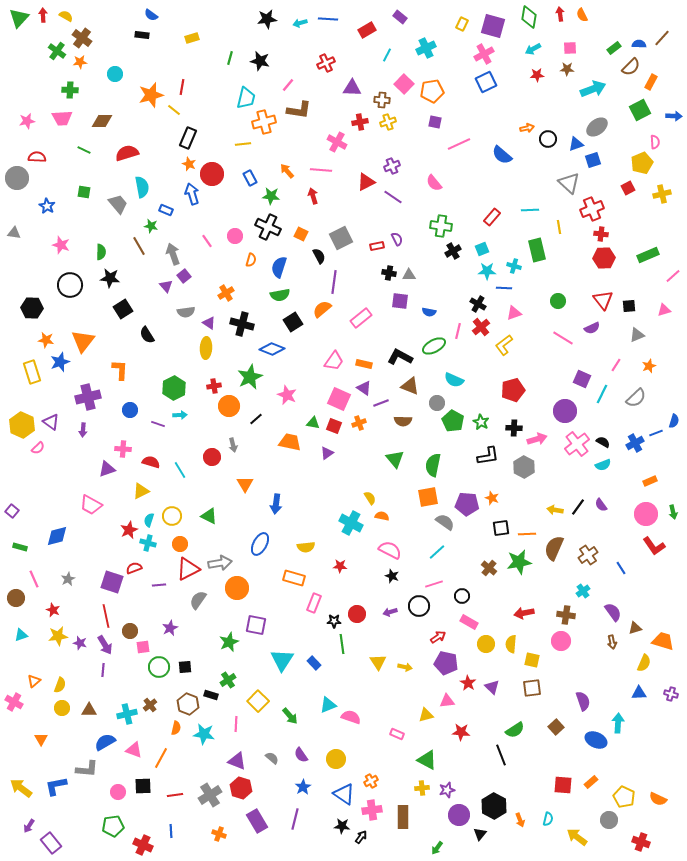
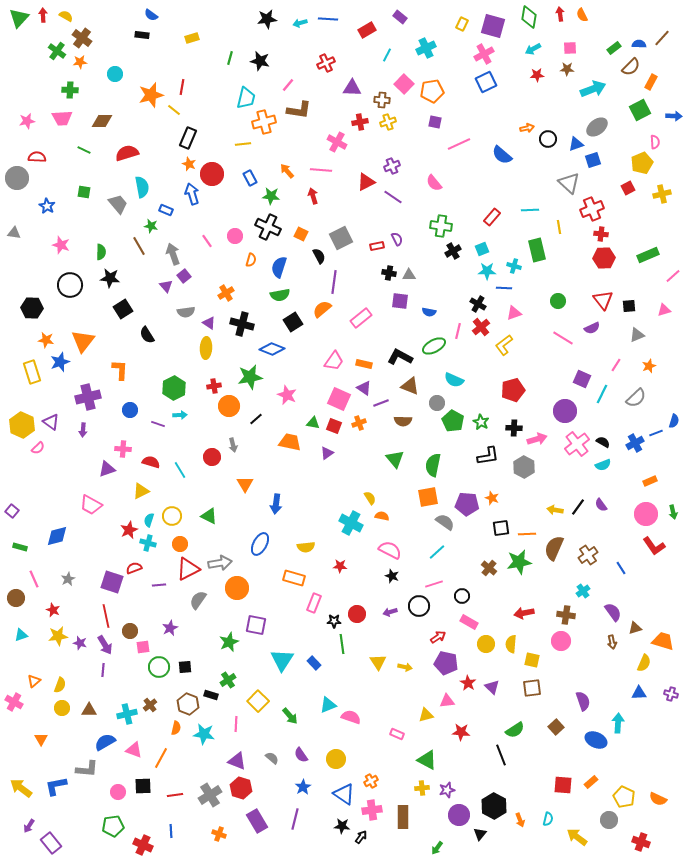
green star at (250, 377): rotated 15 degrees clockwise
